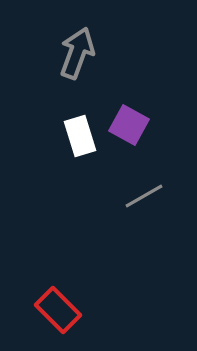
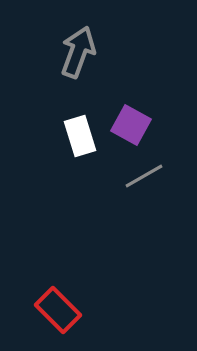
gray arrow: moved 1 px right, 1 px up
purple square: moved 2 px right
gray line: moved 20 px up
